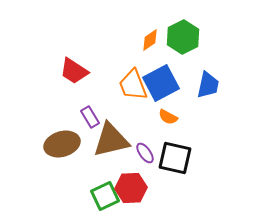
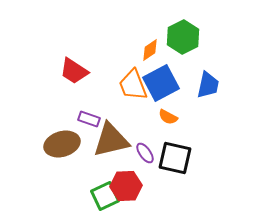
orange diamond: moved 10 px down
purple rectangle: moved 1 px left, 2 px down; rotated 40 degrees counterclockwise
red hexagon: moved 5 px left, 2 px up
